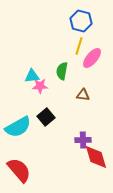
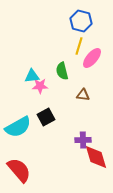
green semicircle: rotated 24 degrees counterclockwise
black square: rotated 12 degrees clockwise
